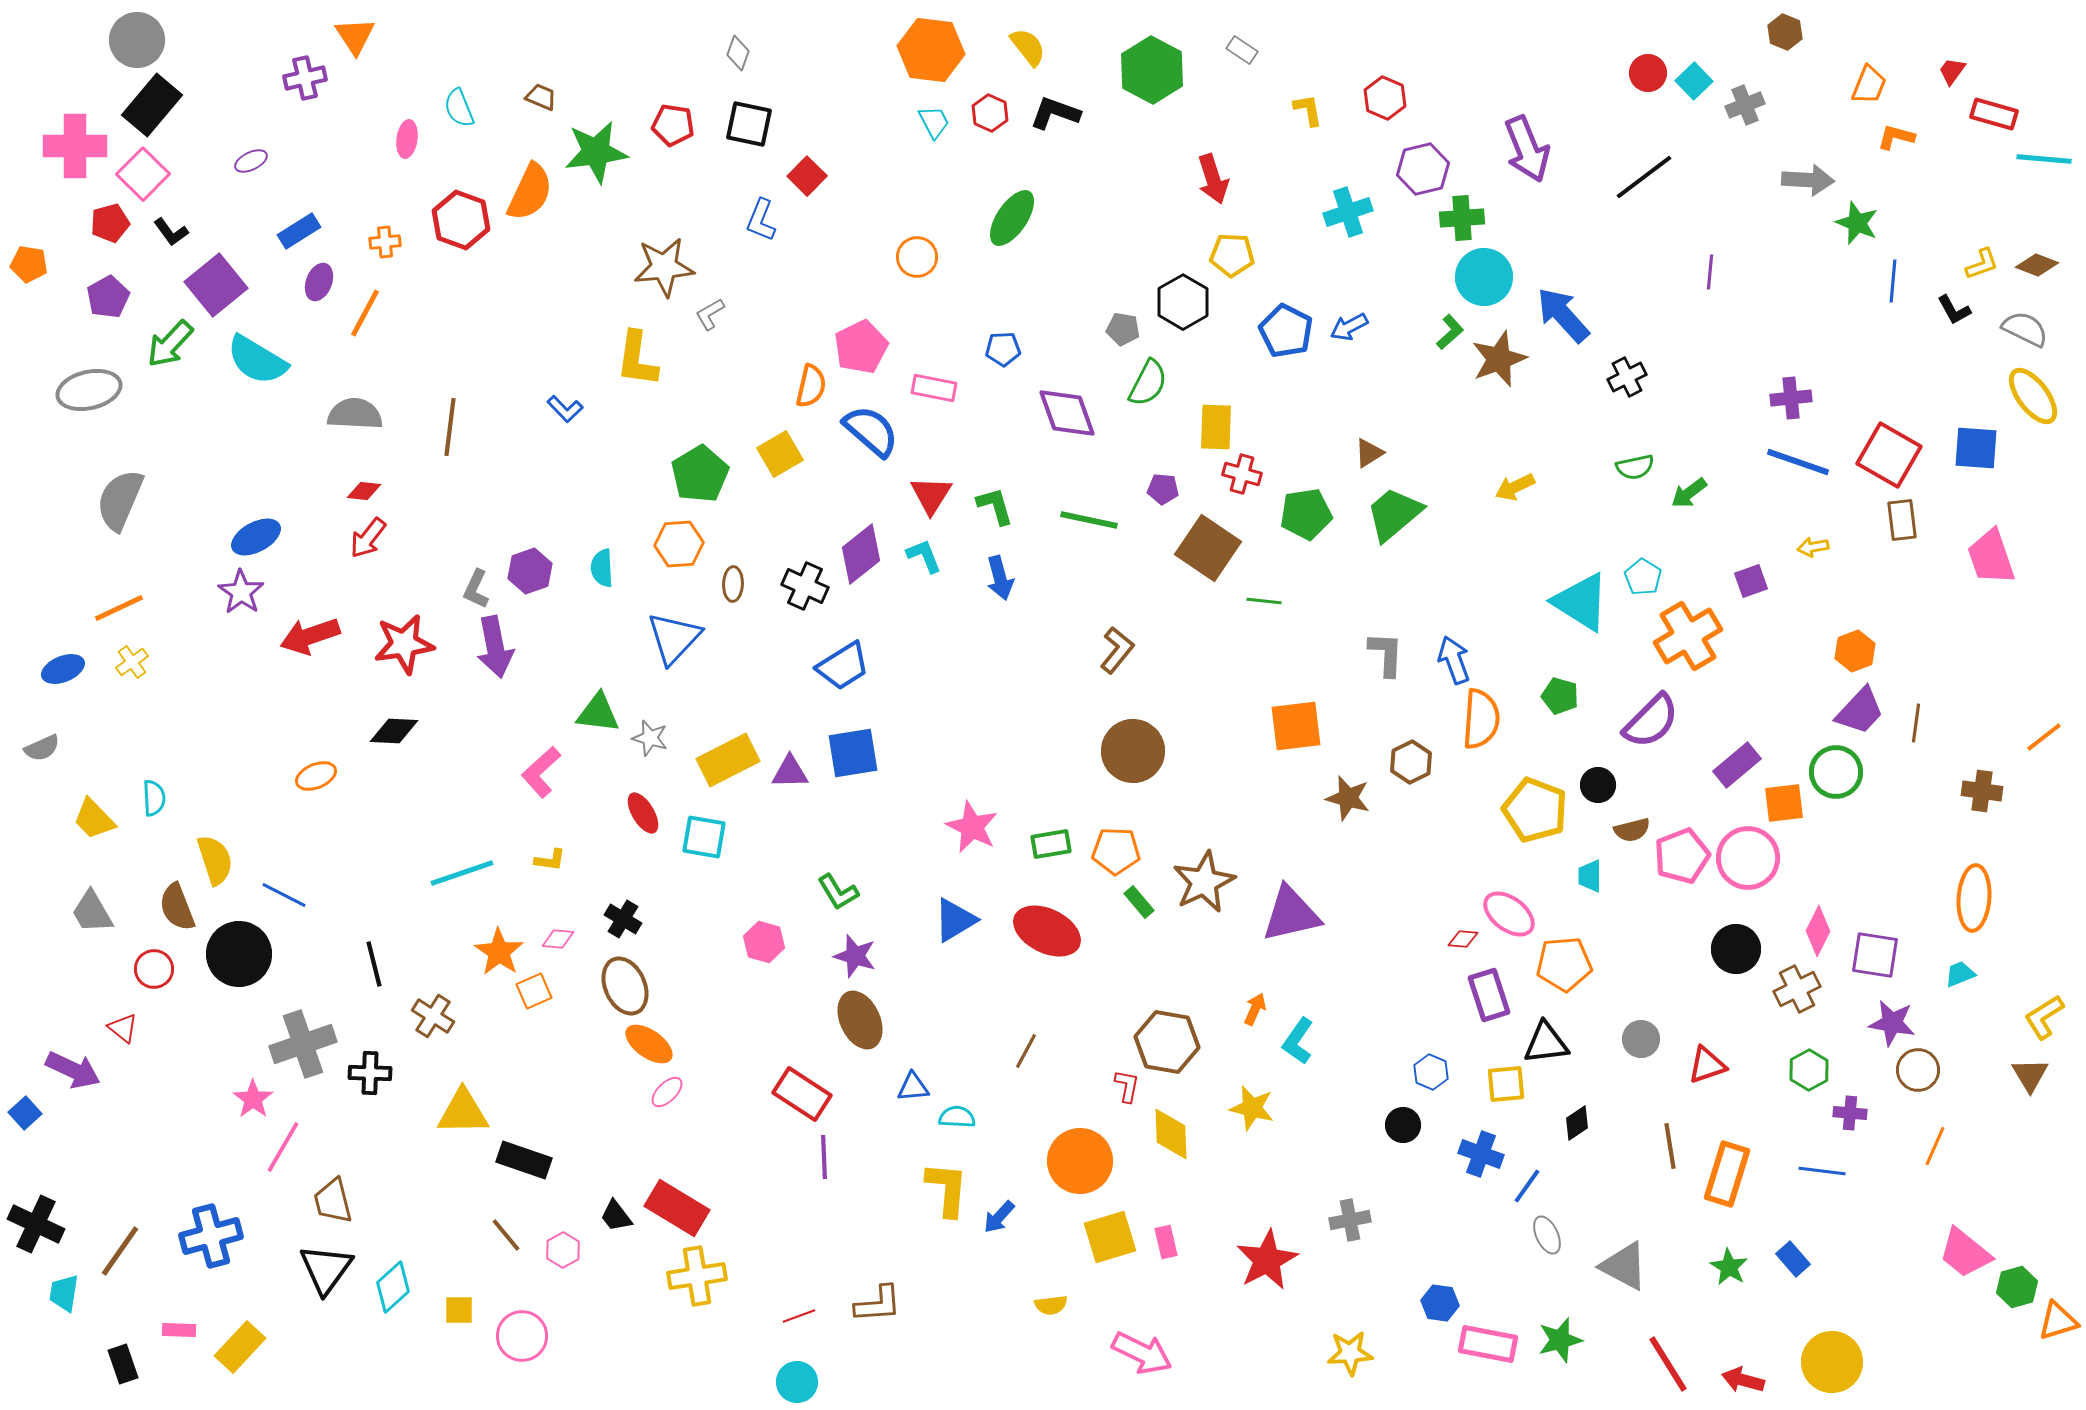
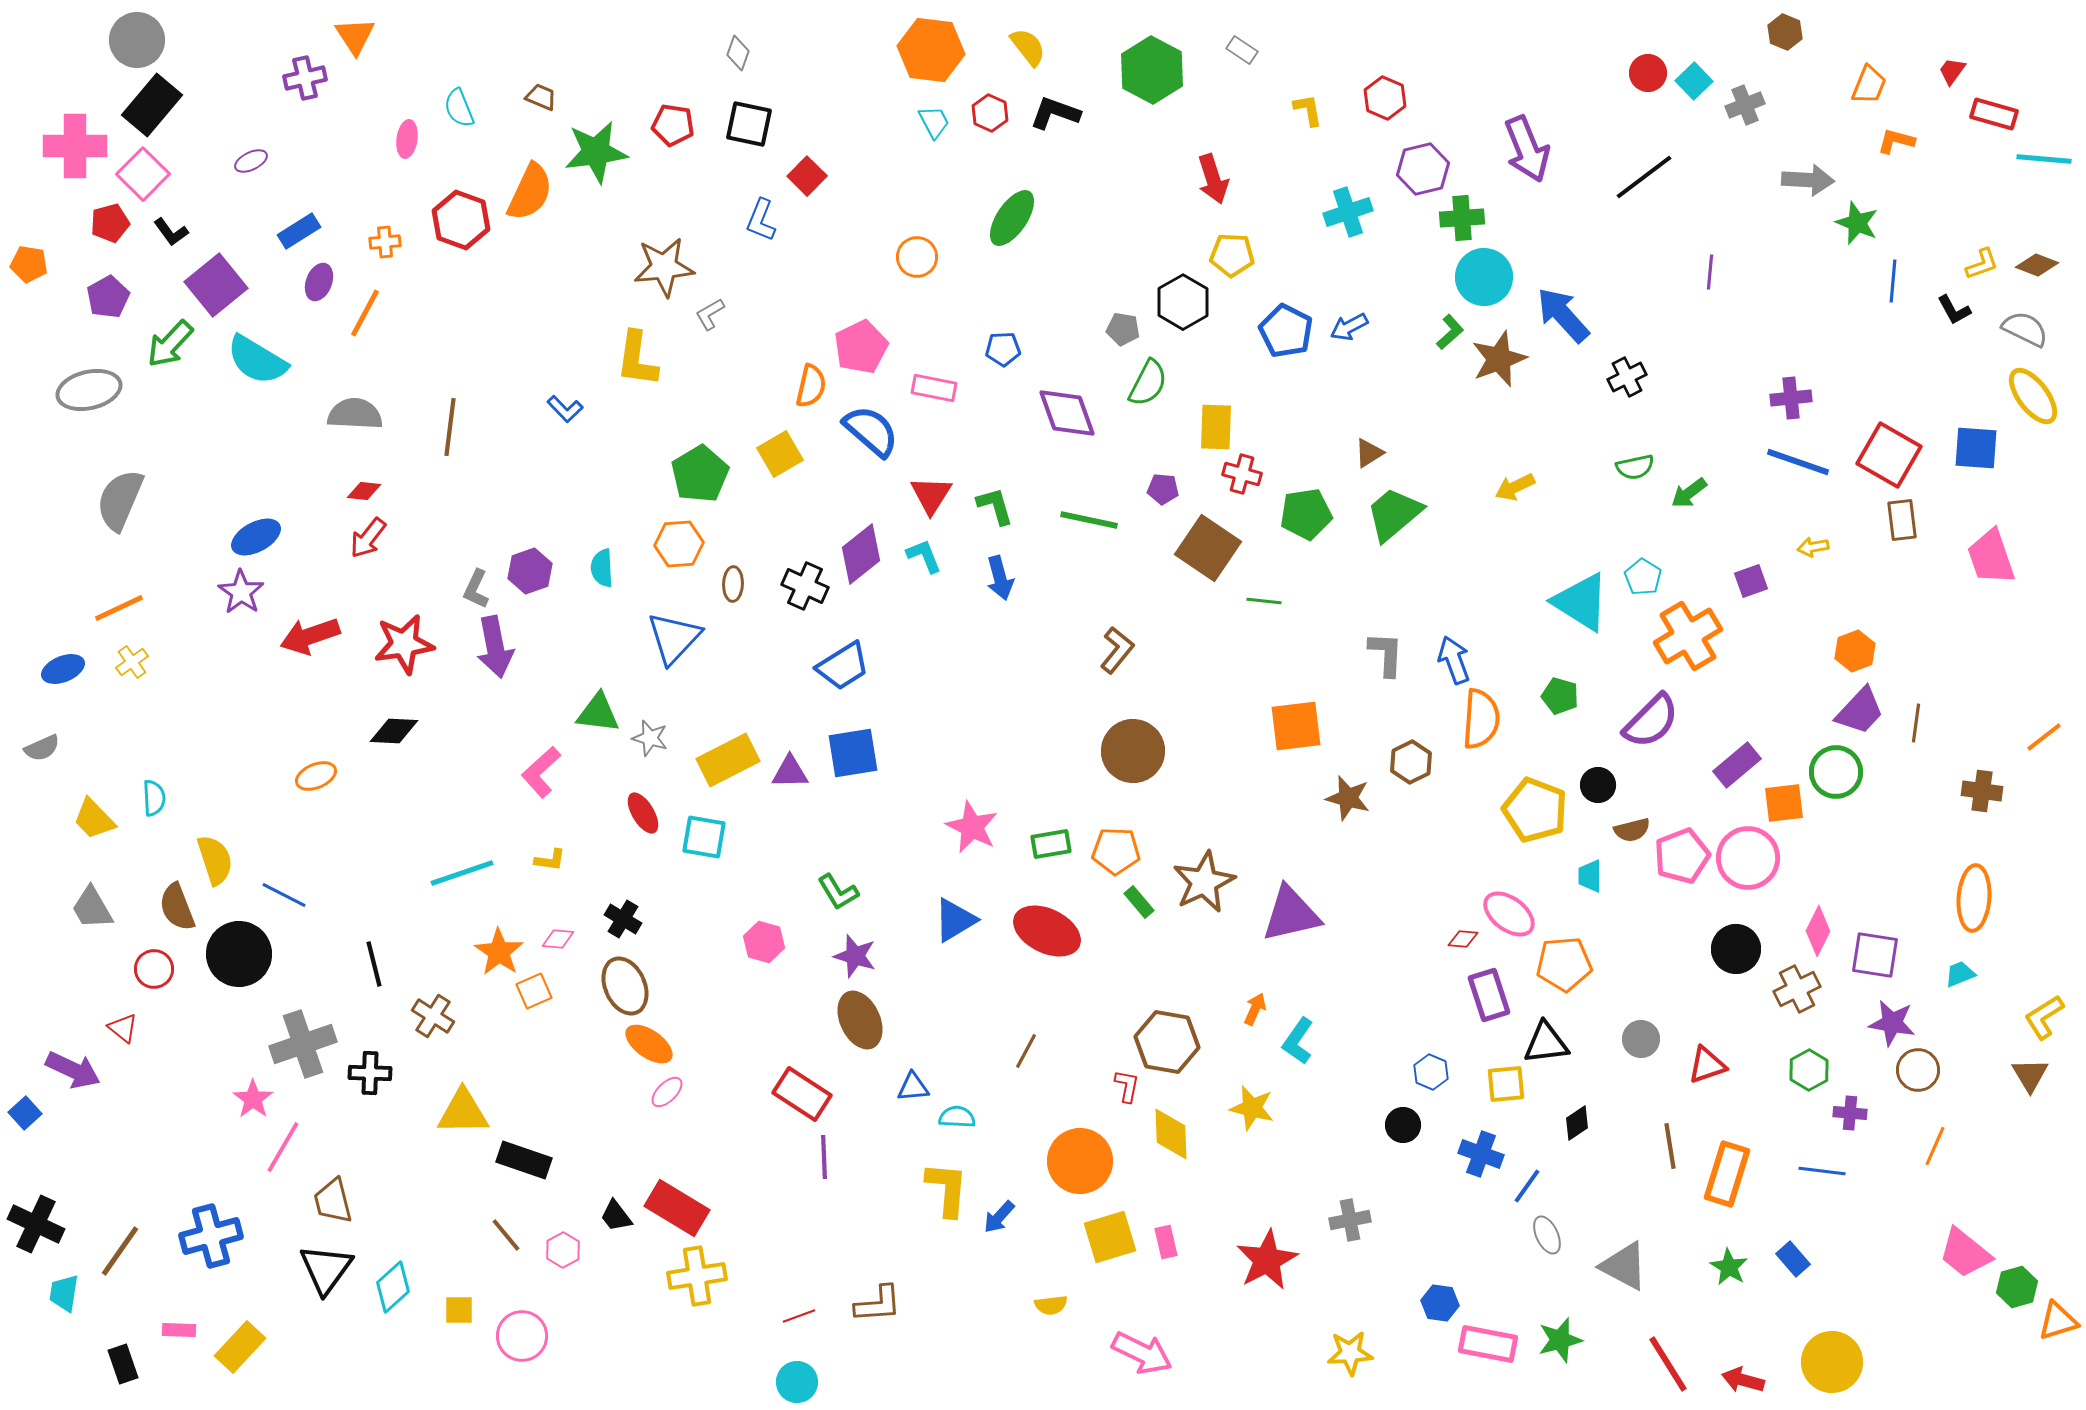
orange L-shape at (1896, 137): moved 4 px down
gray trapezoid at (92, 912): moved 4 px up
